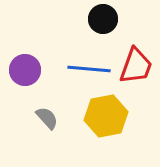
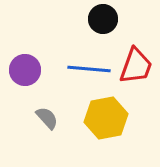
yellow hexagon: moved 2 px down
